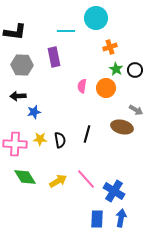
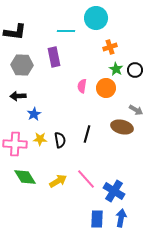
blue star: moved 2 px down; rotated 16 degrees counterclockwise
